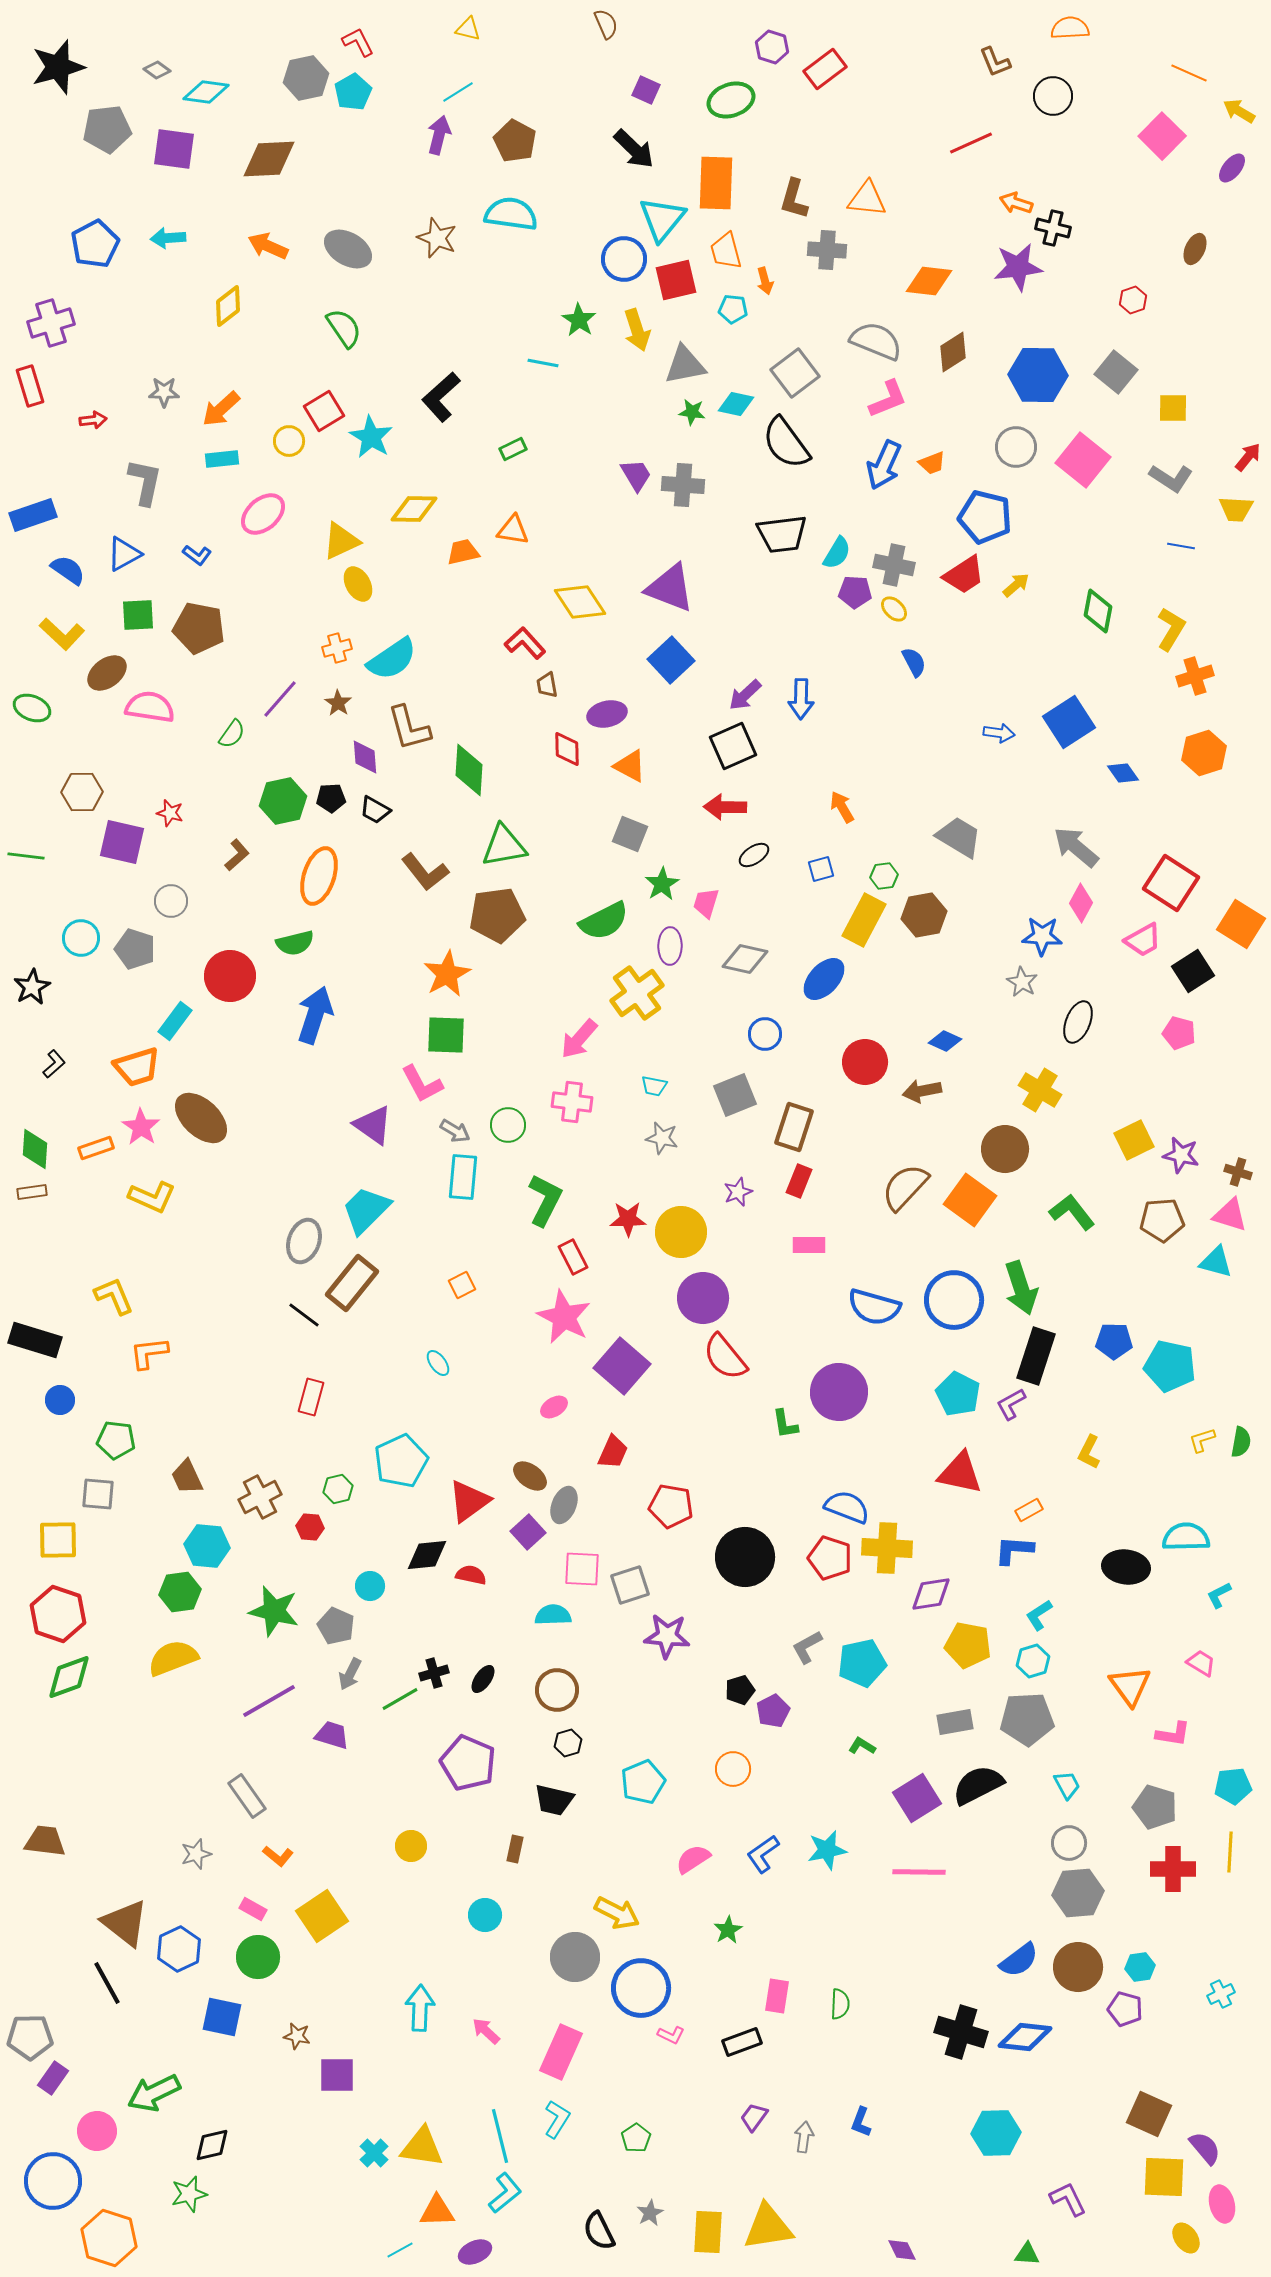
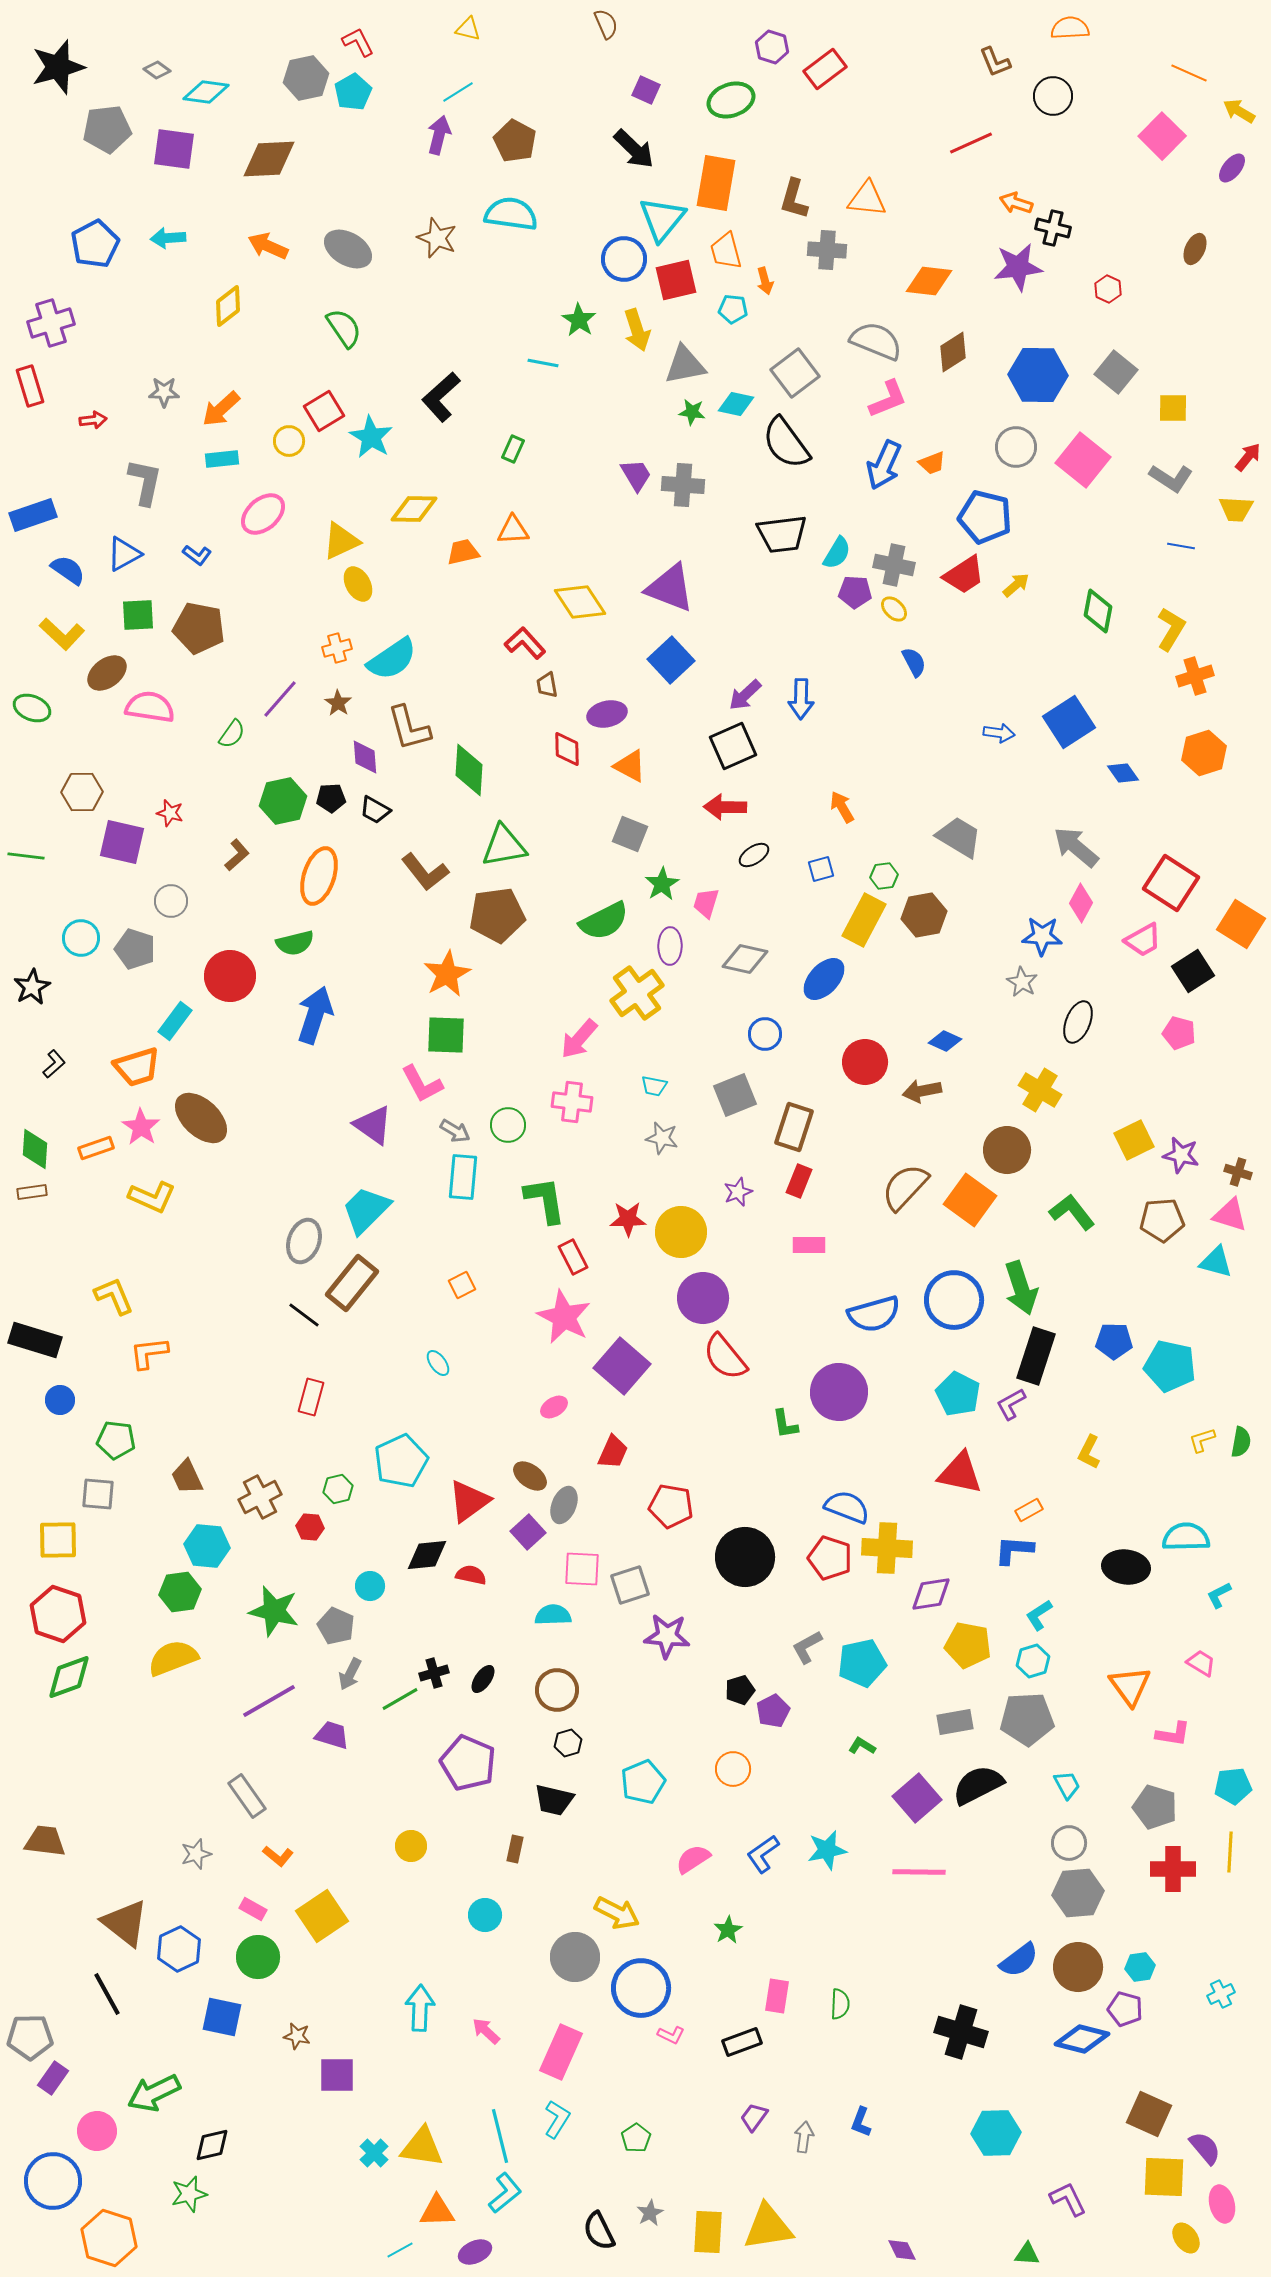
orange rectangle at (716, 183): rotated 8 degrees clockwise
red hexagon at (1133, 300): moved 25 px left, 11 px up; rotated 16 degrees counterclockwise
green rectangle at (513, 449): rotated 40 degrees counterclockwise
orange triangle at (513, 530): rotated 12 degrees counterclockwise
brown circle at (1005, 1149): moved 2 px right, 1 px down
green L-shape at (545, 1200): rotated 36 degrees counterclockwise
blue semicircle at (874, 1307): moved 7 px down; rotated 32 degrees counterclockwise
purple square at (917, 1798): rotated 9 degrees counterclockwise
black line at (107, 1983): moved 11 px down
blue diamond at (1025, 2037): moved 57 px right, 2 px down; rotated 8 degrees clockwise
